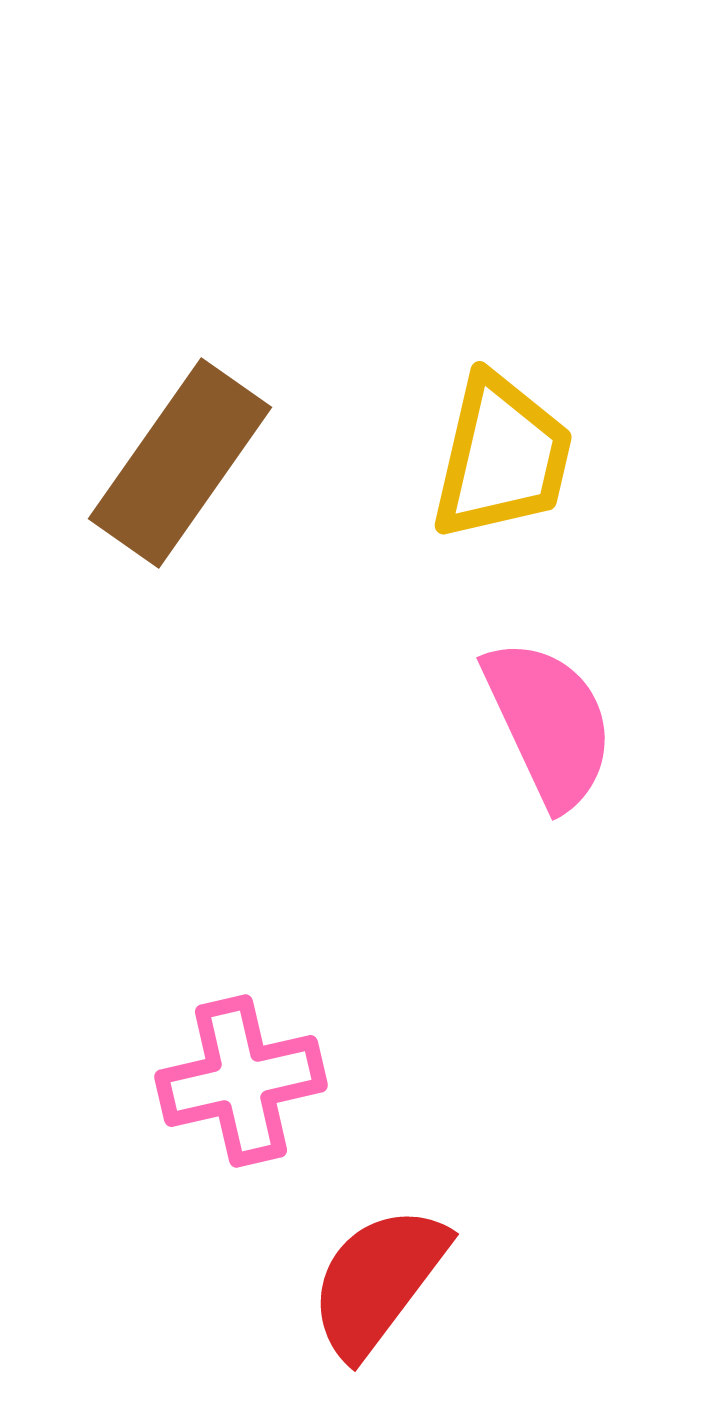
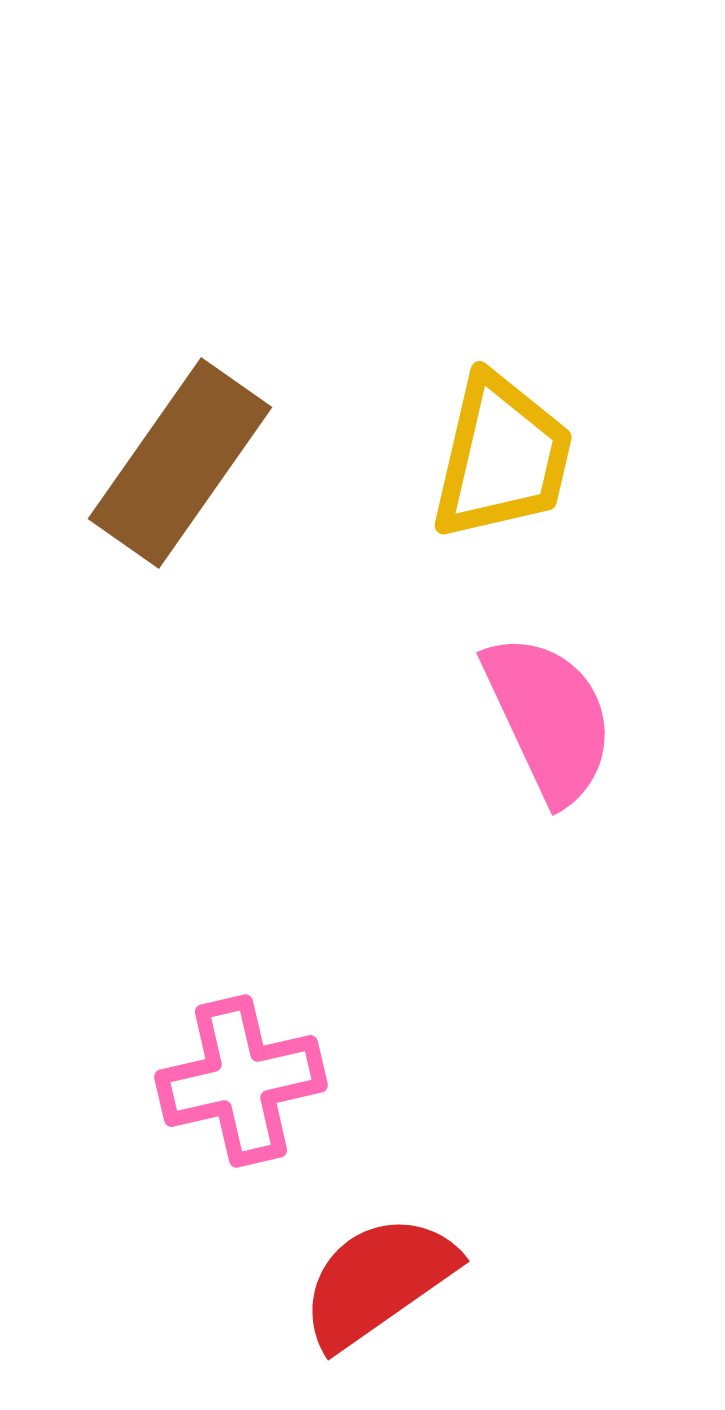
pink semicircle: moved 5 px up
red semicircle: rotated 18 degrees clockwise
